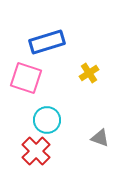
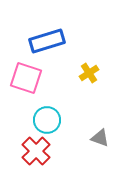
blue rectangle: moved 1 px up
